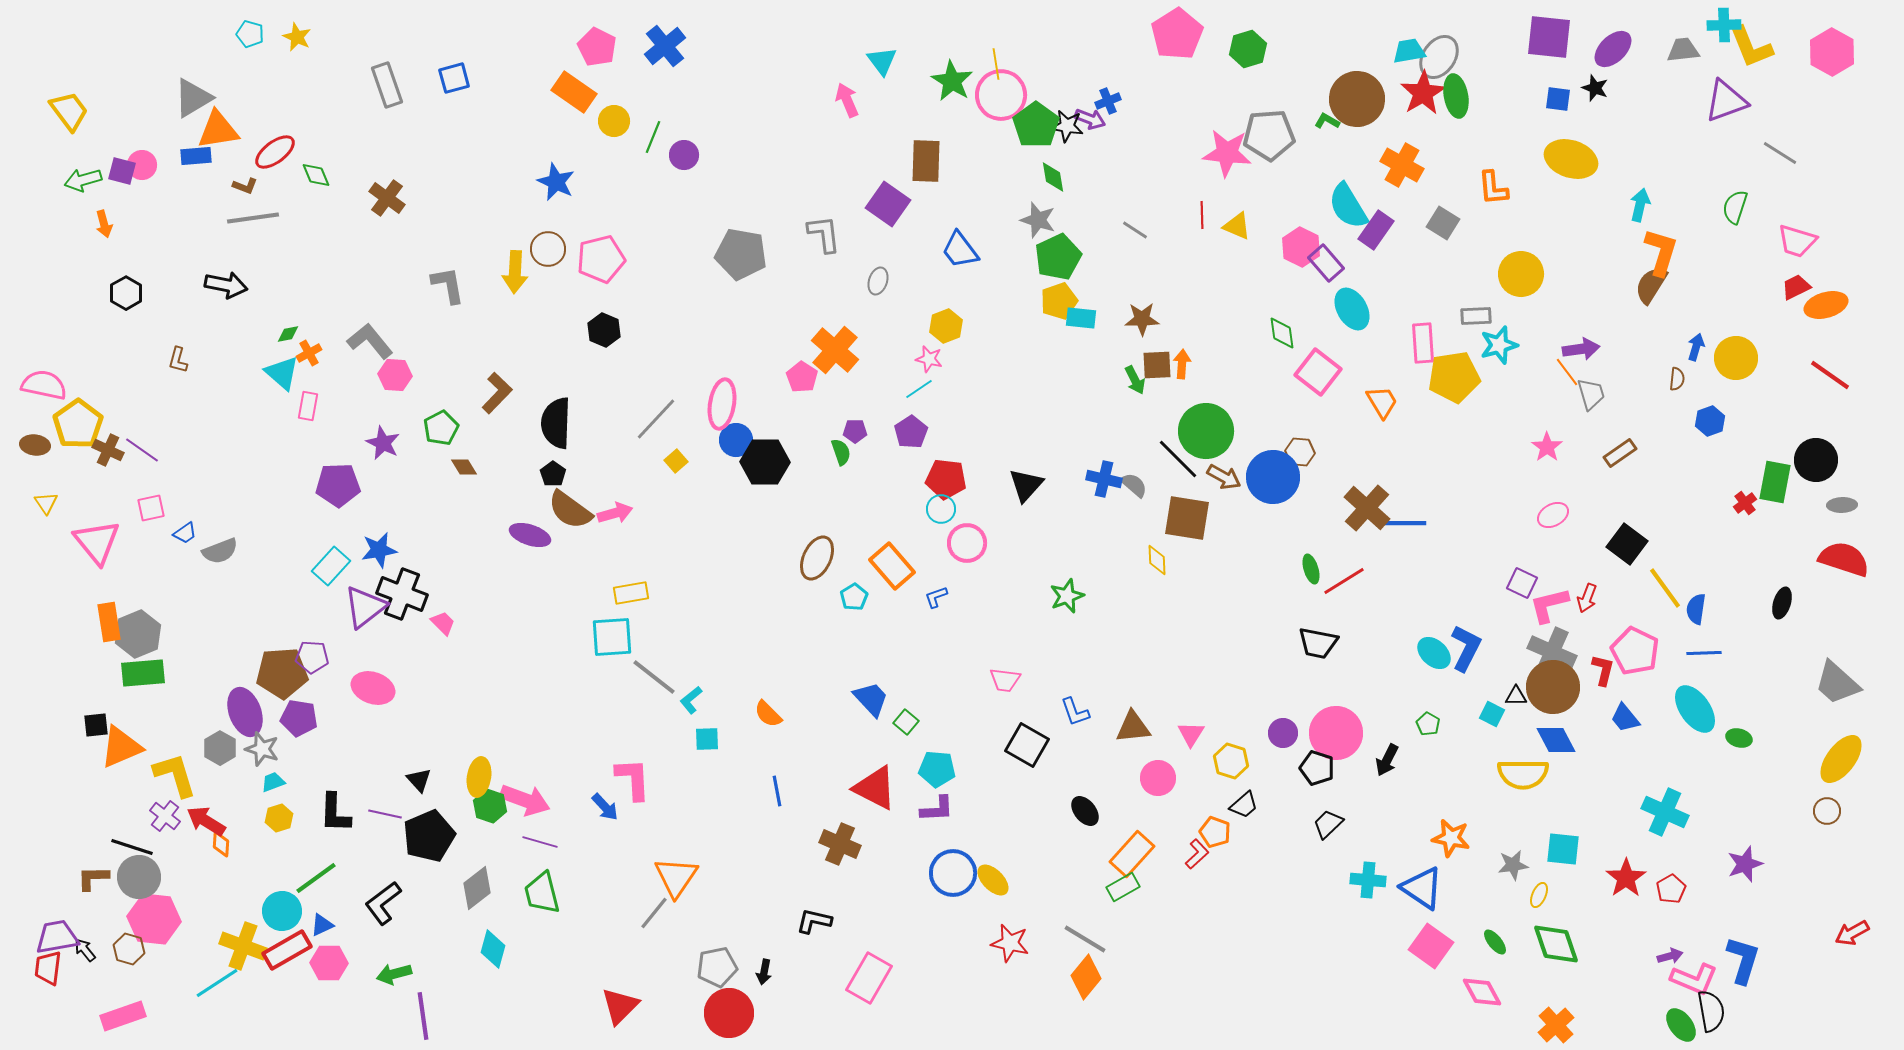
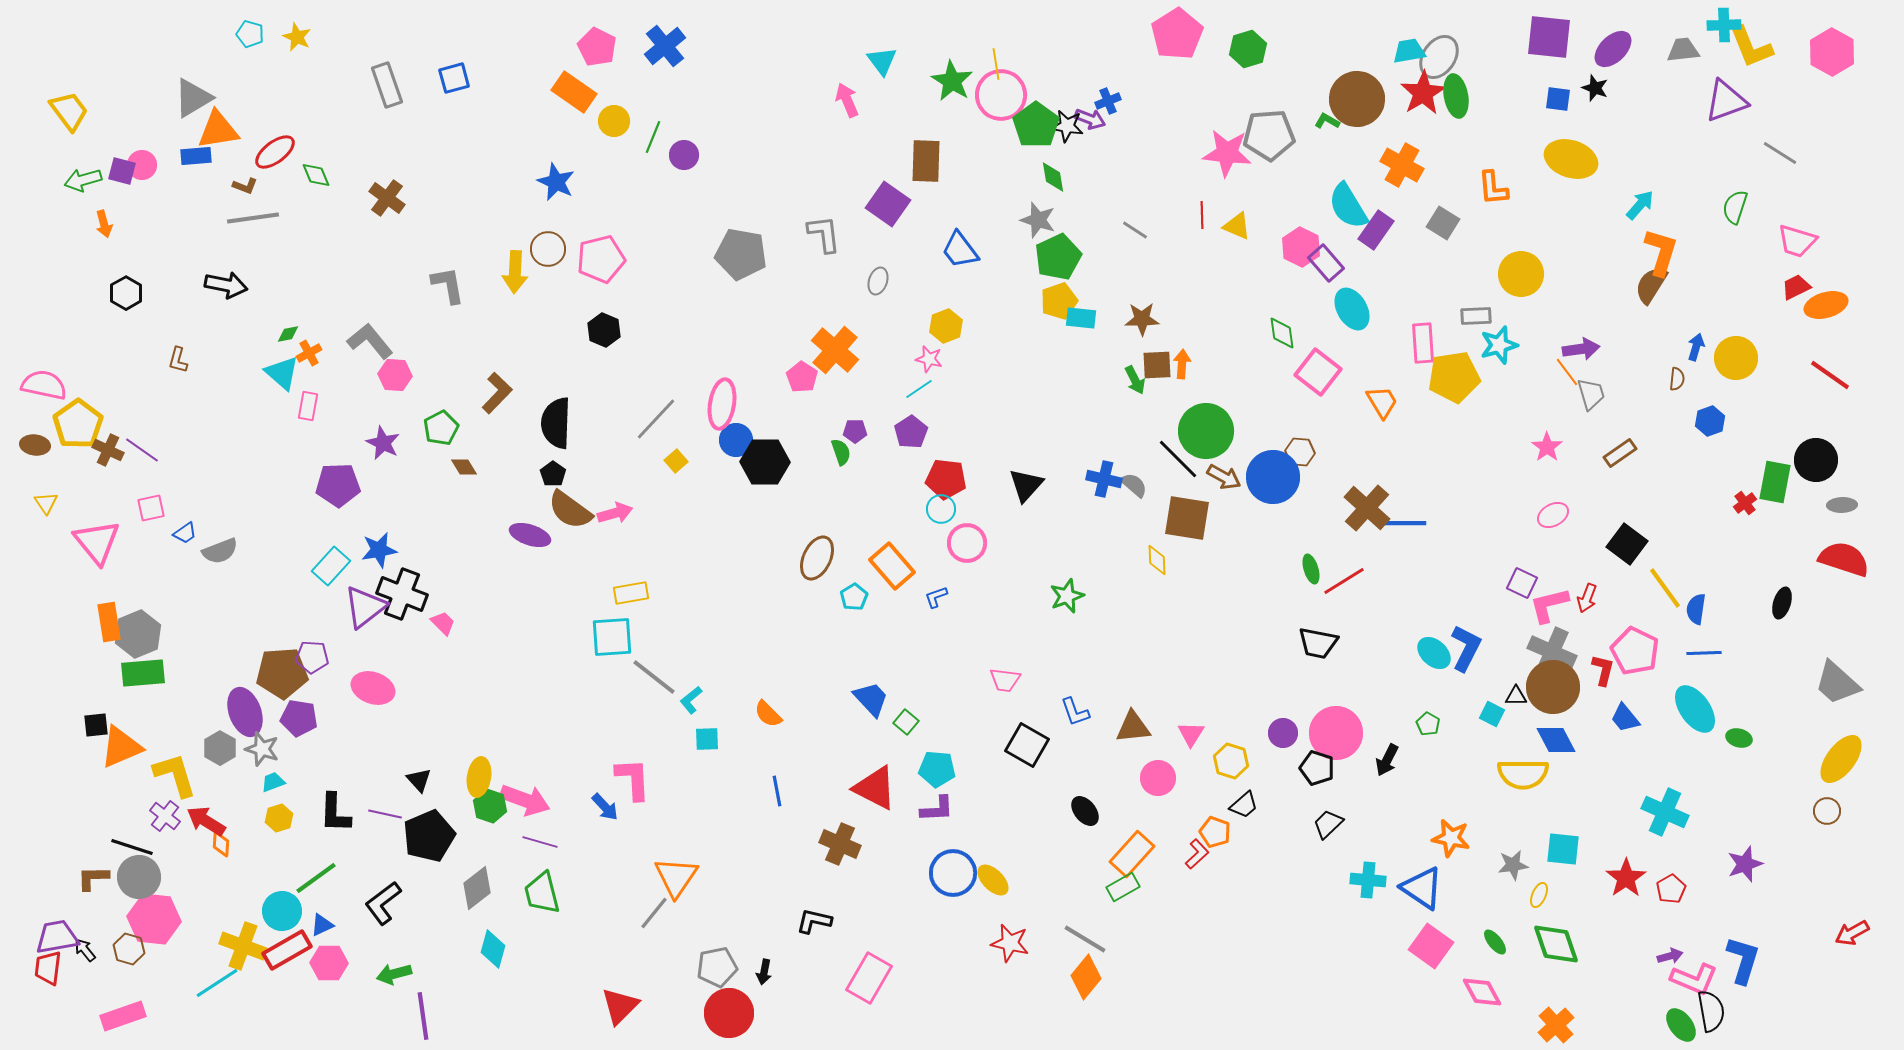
cyan arrow at (1640, 205): rotated 28 degrees clockwise
